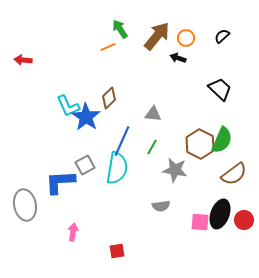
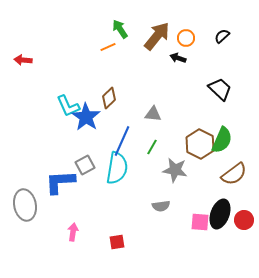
red square: moved 9 px up
